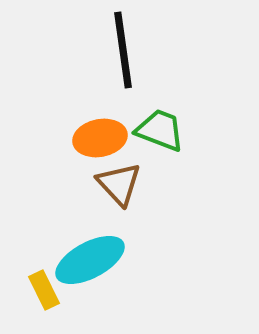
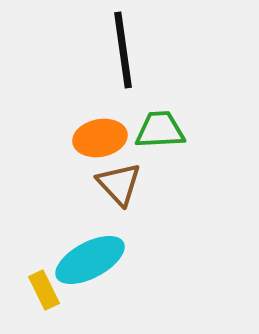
green trapezoid: rotated 24 degrees counterclockwise
